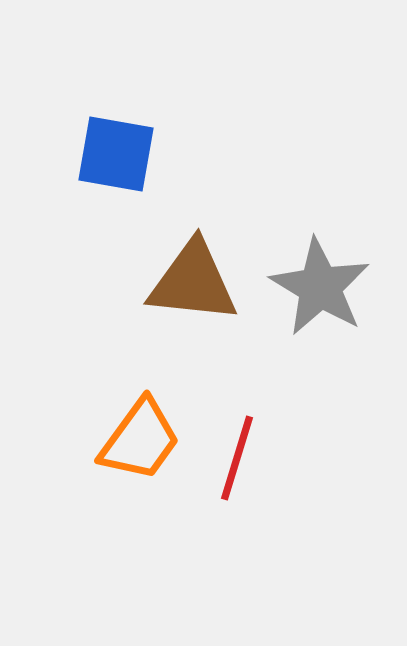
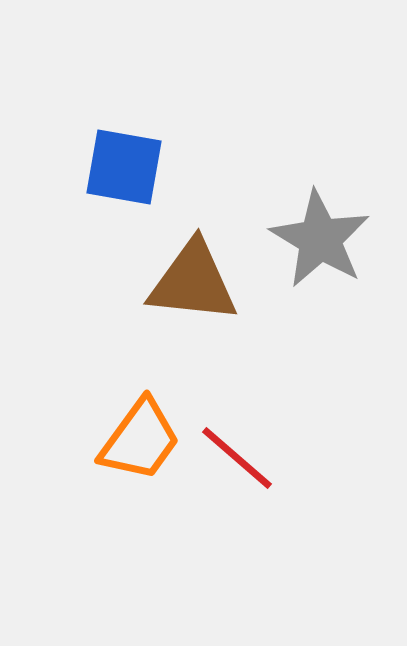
blue square: moved 8 px right, 13 px down
gray star: moved 48 px up
red line: rotated 66 degrees counterclockwise
